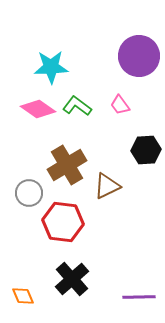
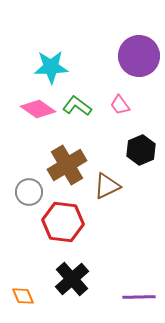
black hexagon: moved 5 px left; rotated 20 degrees counterclockwise
gray circle: moved 1 px up
